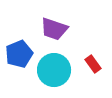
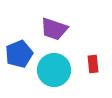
red rectangle: rotated 30 degrees clockwise
